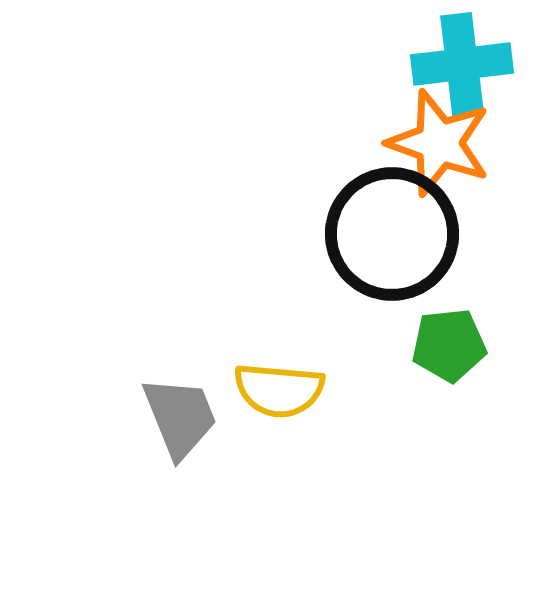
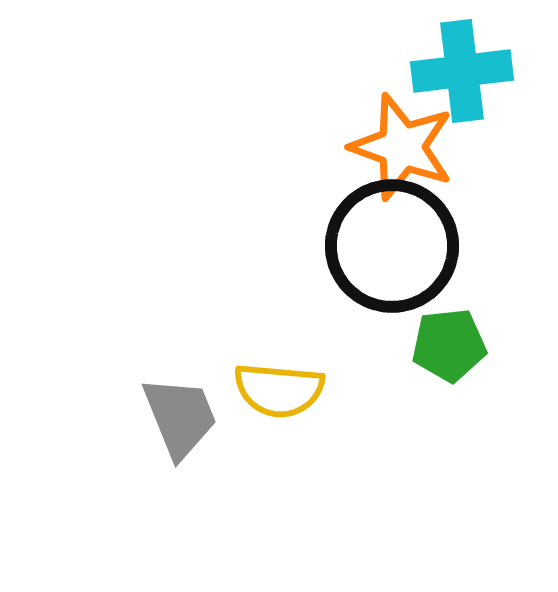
cyan cross: moved 7 px down
orange star: moved 37 px left, 4 px down
black circle: moved 12 px down
